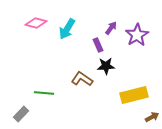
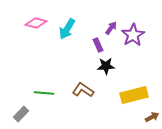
purple star: moved 4 px left
brown L-shape: moved 1 px right, 11 px down
